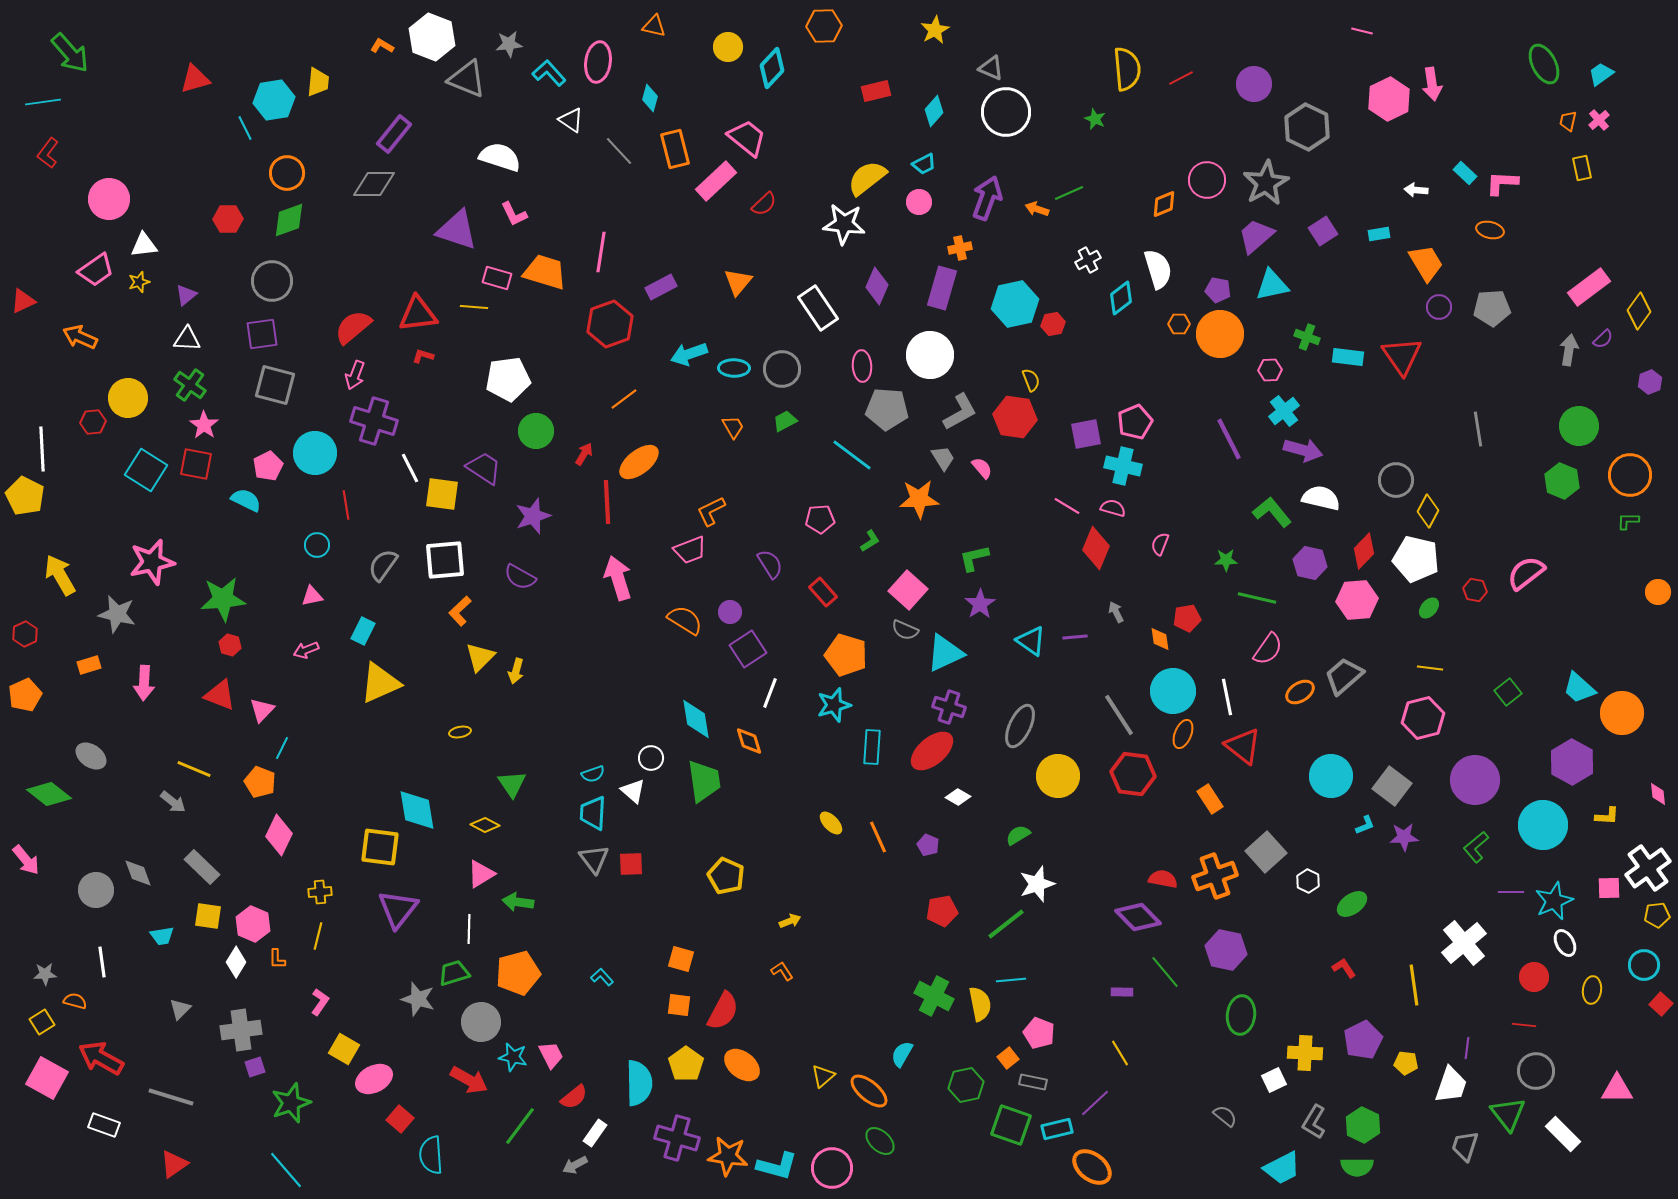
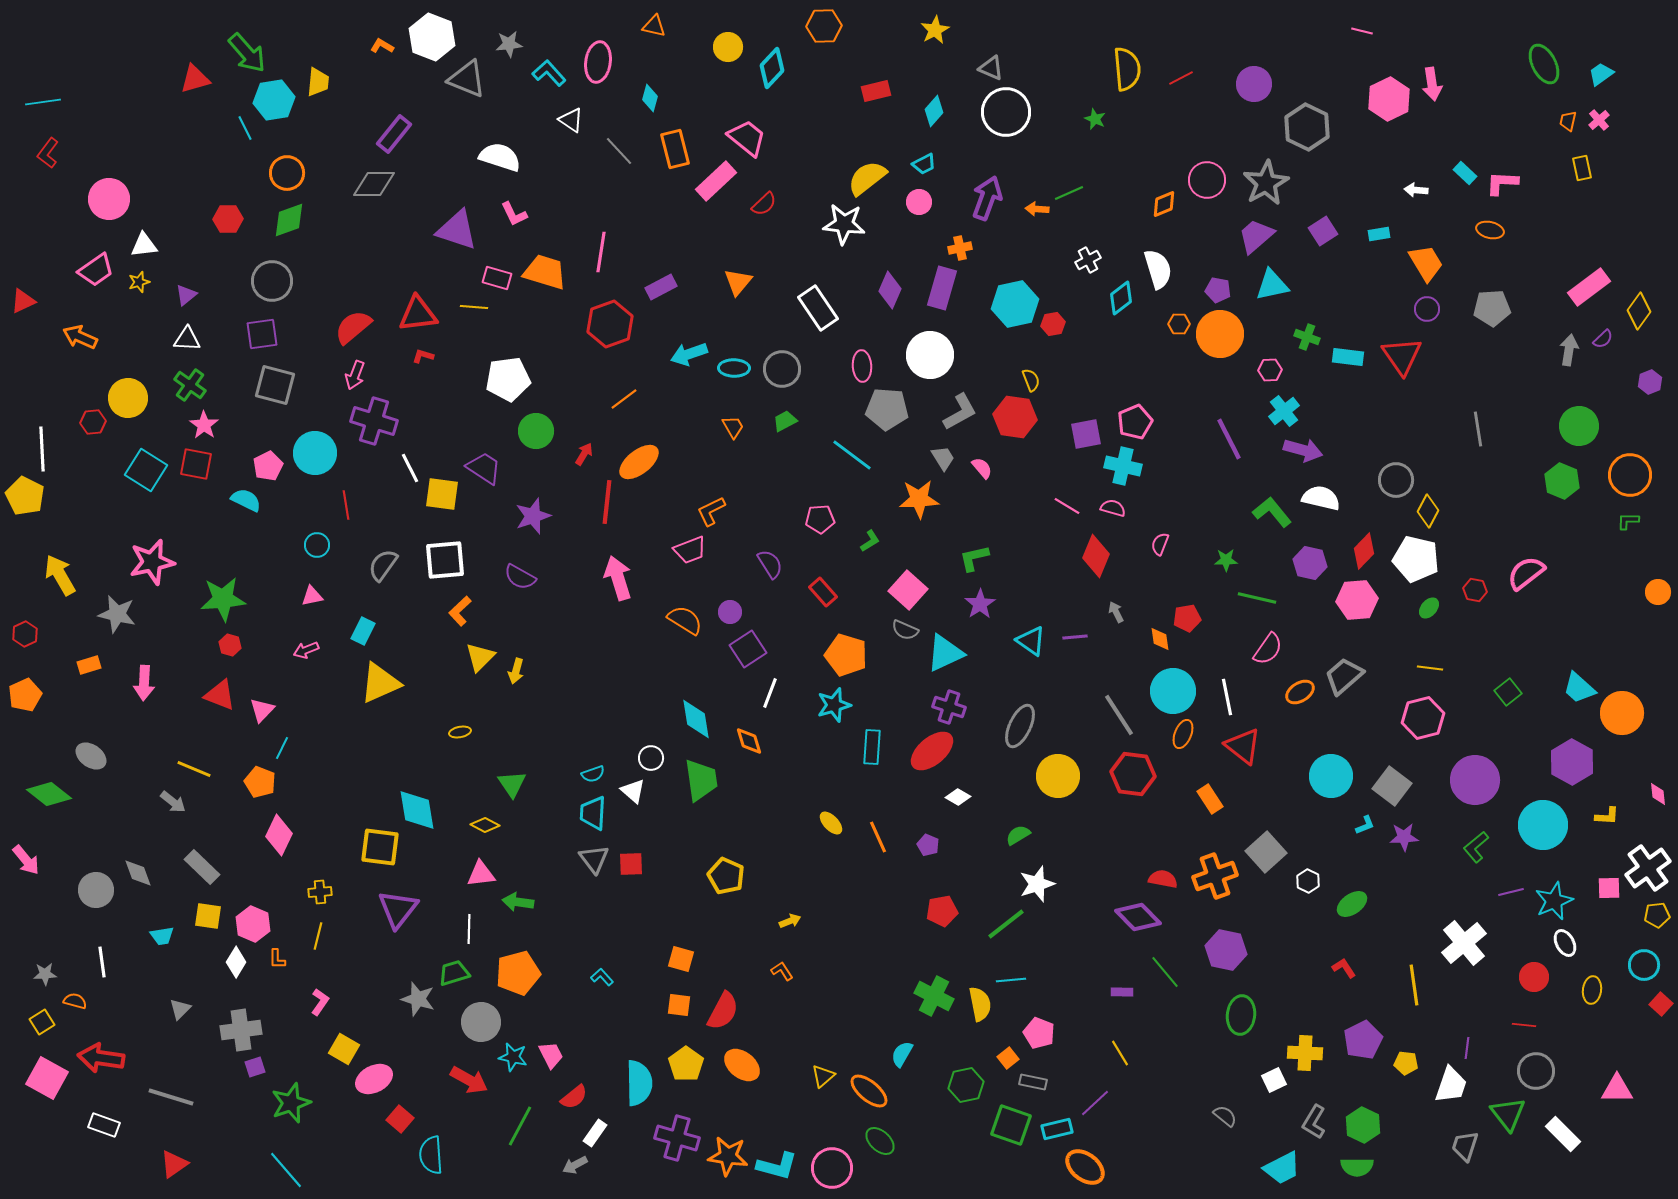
green arrow at (70, 53): moved 177 px right
orange arrow at (1037, 209): rotated 15 degrees counterclockwise
purple diamond at (877, 286): moved 13 px right, 4 px down
purple circle at (1439, 307): moved 12 px left, 2 px down
red line at (607, 502): rotated 9 degrees clockwise
red diamond at (1096, 548): moved 8 px down
green trapezoid at (704, 781): moved 3 px left, 1 px up
pink triangle at (481, 874): rotated 24 degrees clockwise
purple line at (1511, 892): rotated 15 degrees counterclockwise
red arrow at (101, 1058): rotated 21 degrees counterclockwise
green line at (520, 1126): rotated 9 degrees counterclockwise
orange ellipse at (1092, 1167): moved 7 px left
